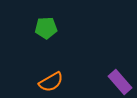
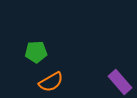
green pentagon: moved 10 px left, 24 px down
